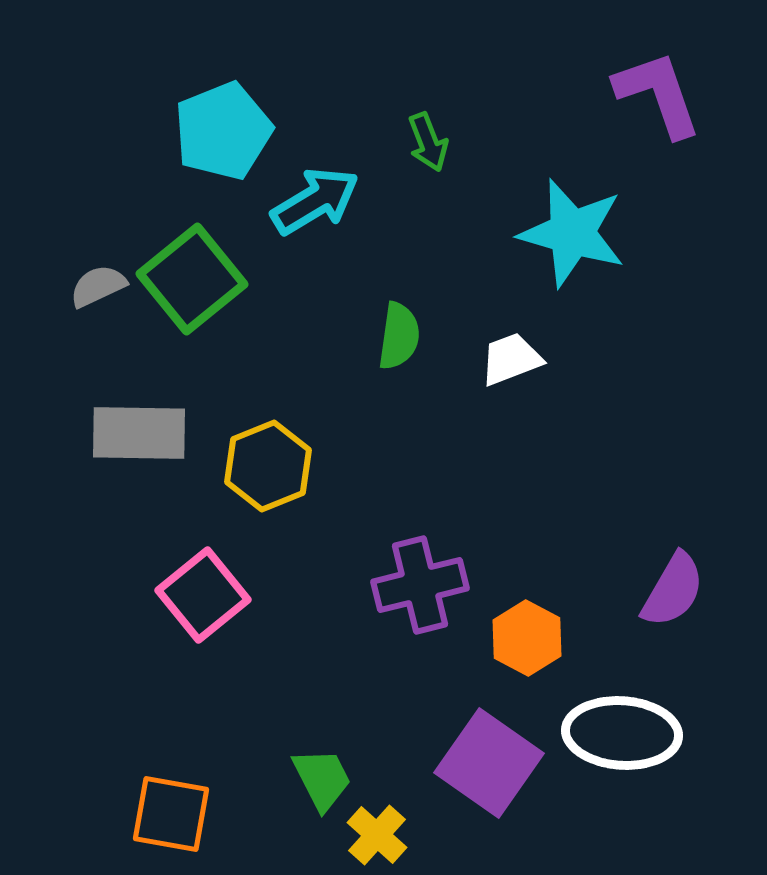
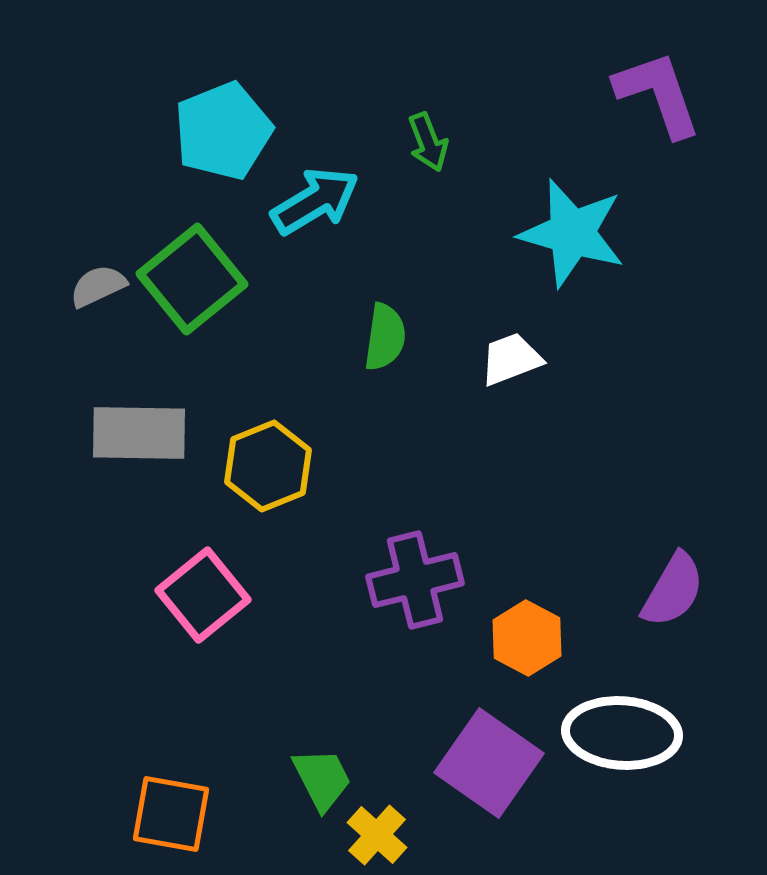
green semicircle: moved 14 px left, 1 px down
purple cross: moved 5 px left, 5 px up
